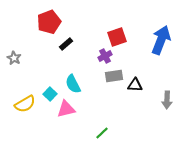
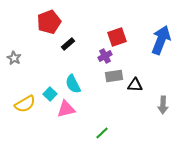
black rectangle: moved 2 px right
gray arrow: moved 4 px left, 5 px down
